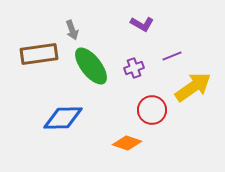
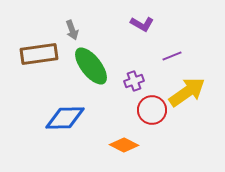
purple cross: moved 13 px down
yellow arrow: moved 6 px left, 5 px down
blue diamond: moved 2 px right
orange diamond: moved 3 px left, 2 px down; rotated 8 degrees clockwise
